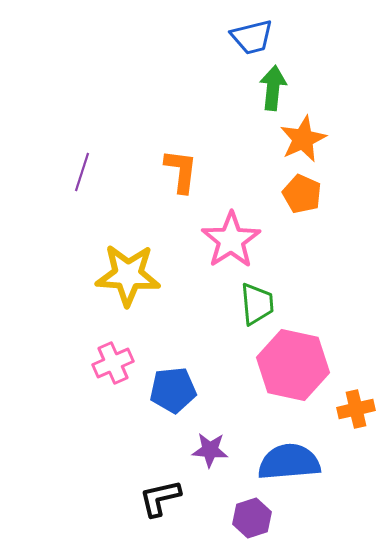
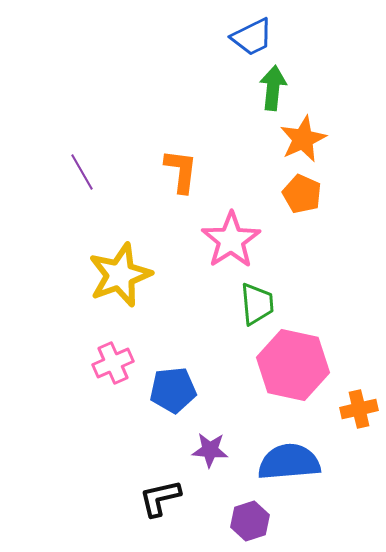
blue trapezoid: rotated 12 degrees counterclockwise
purple line: rotated 48 degrees counterclockwise
yellow star: moved 8 px left; rotated 24 degrees counterclockwise
orange cross: moved 3 px right
purple hexagon: moved 2 px left, 3 px down
